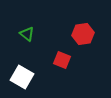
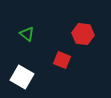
red hexagon: rotated 15 degrees clockwise
